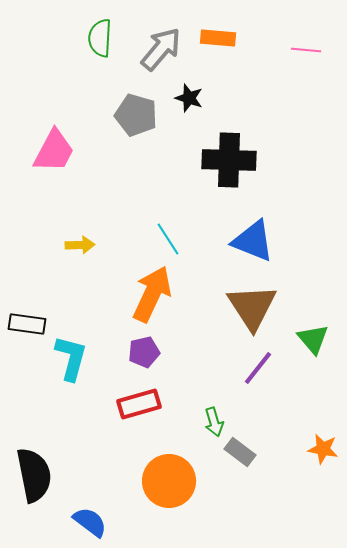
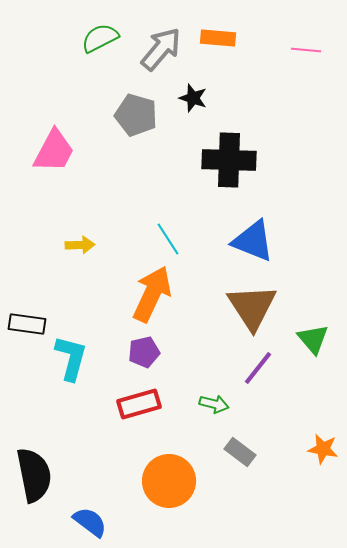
green semicircle: rotated 60 degrees clockwise
black star: moved 4 px right
green arrow: moved 18 px up; rotated 60 degrees counterclockwise
